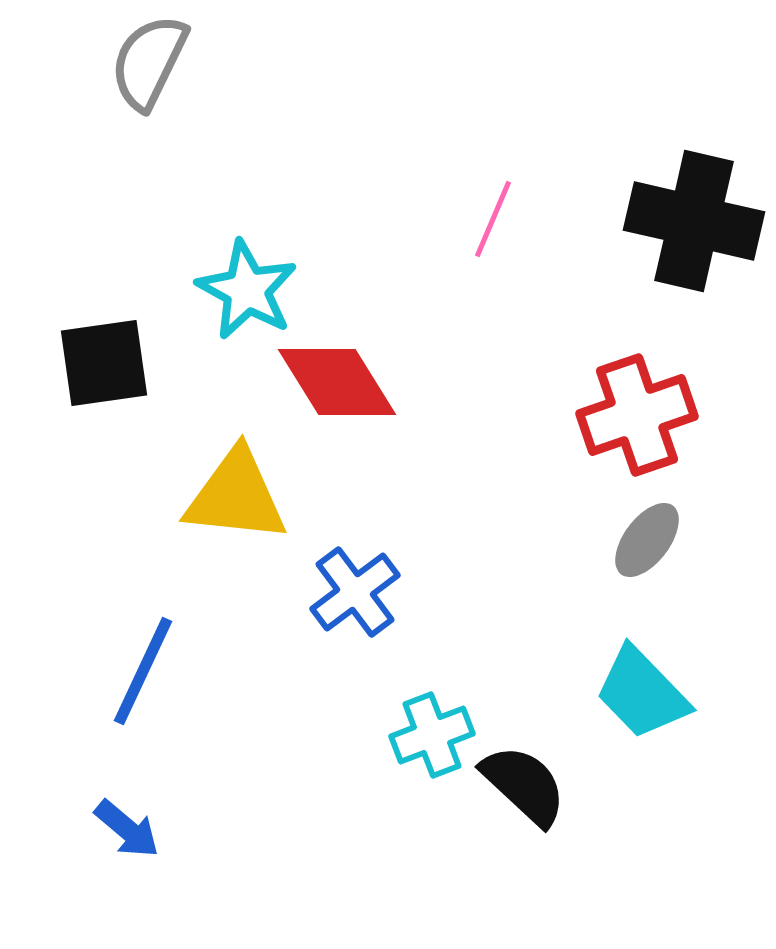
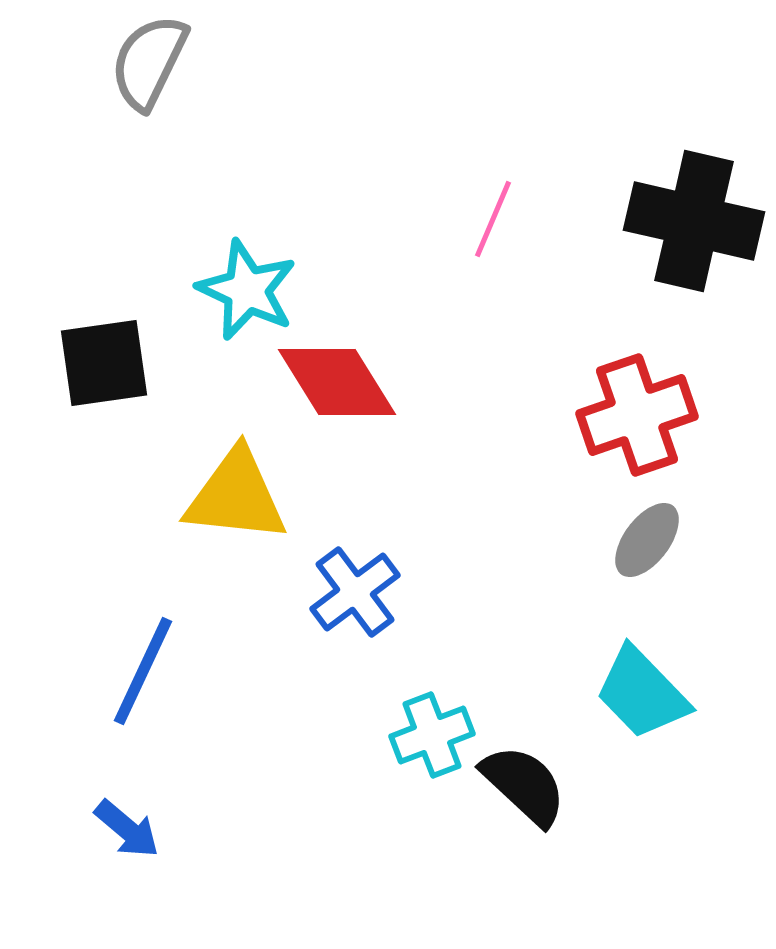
cyan star: rotated 4 degrees counterclockwise
